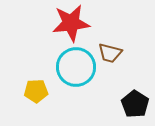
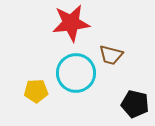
brown trapezoid: moved 1 px right, 2 px down
cyan circle: moved 6 px down
black pentagon: rotated 20 degrees counterclockwise
